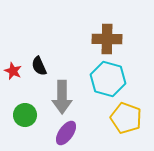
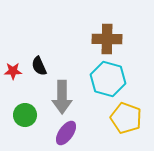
red star: rotated 24 degrees counterclockwise
